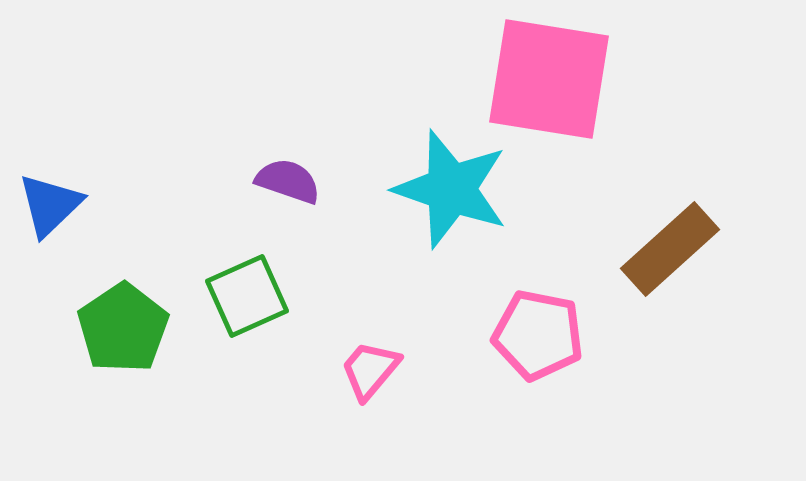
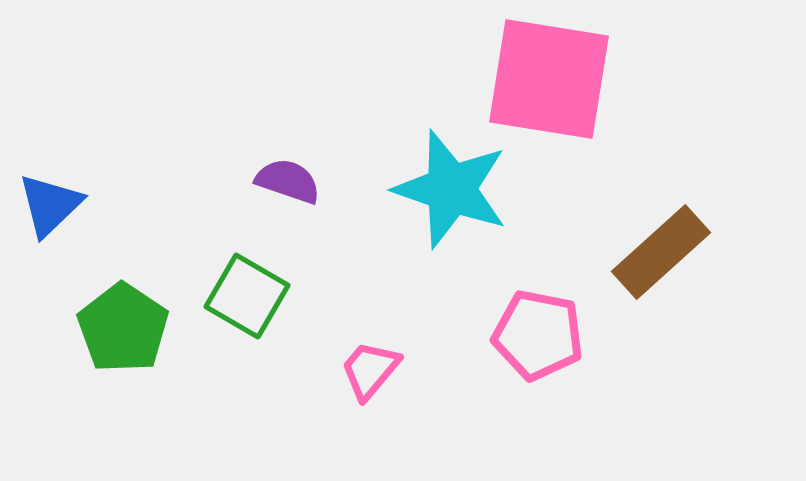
brown rectangle: moved 9 px left, 3 px down
green square: rotated 36 degrees counterclockwise
green pentagon: rotated 4 degrees counterclockwise
